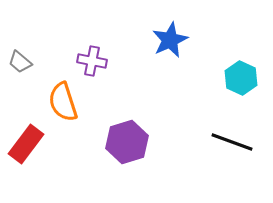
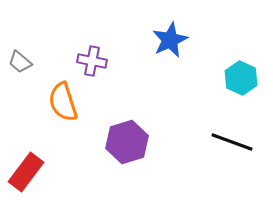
red rectangle: moved 28 px down
